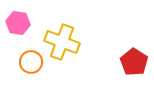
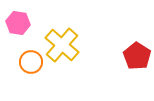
yellow cross: moved 3 px down; rotated 20 degrees clockwise
red pentagon: moved 3 px right, 6 px up
